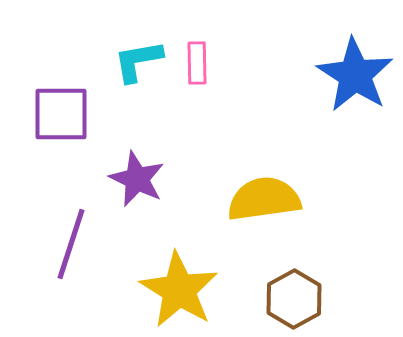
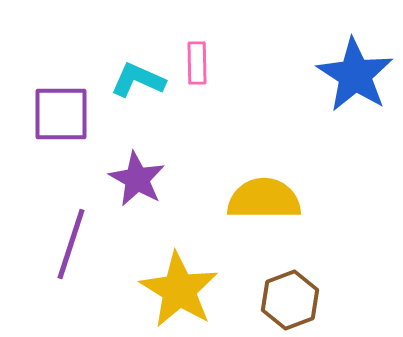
cyan L-shape: moved 19 px down; rotated 34 degrees clockwise
purple star: rotated 4 degrees clockwise
yellow semicircle: rotated 8 degrees clockwise
brown hexagon: moved 4 px left, 1 px down; rotated 8 degrees clockwise
